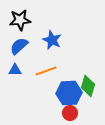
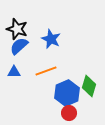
black star: moved 3 px left, 9 px down; rotated 25 degrees clockwise
blue star: moved 1 px left, 1 px up
blue triangle: moved 1 px left, 2 px down
green diamond: moved 1 px right
blue hexagon: moved 2 px left; rotated 20 degrees counterclockwise
red circle: moved 1 px left
